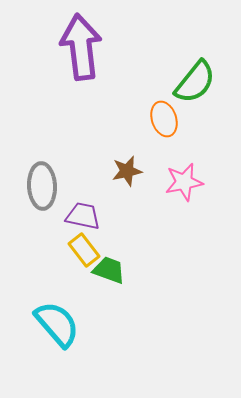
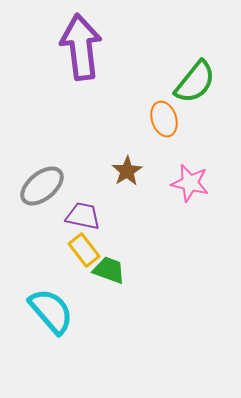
brown star: rotated 20 degrees counterclockwise
pink star: moved 6 px right, 1 px down; rotated 24 degrees clockwise
gray ellipse: rotated 54 degrees clockwise
cyan semicircle: moved 6 px left, 13 px up
